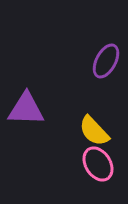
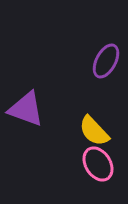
purple triangle: rotated 18 degrees clockwise
